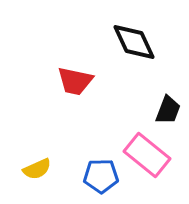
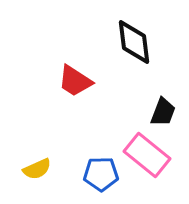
black diamond: rotated 18 degrees clockwise
red trapezoid: rotated 21 degrees clockwise
black trapezoid: moved 5 px left, 2 px down
blue pentagon: moved 2 px up
